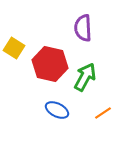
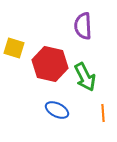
purple semicircle: moved 2 px up
yellow square: rotated 15 degrees counterclockwise
green arrow: rotated 124 degrees clockwise
orange line: rotated 60 degrees counterclockwise
